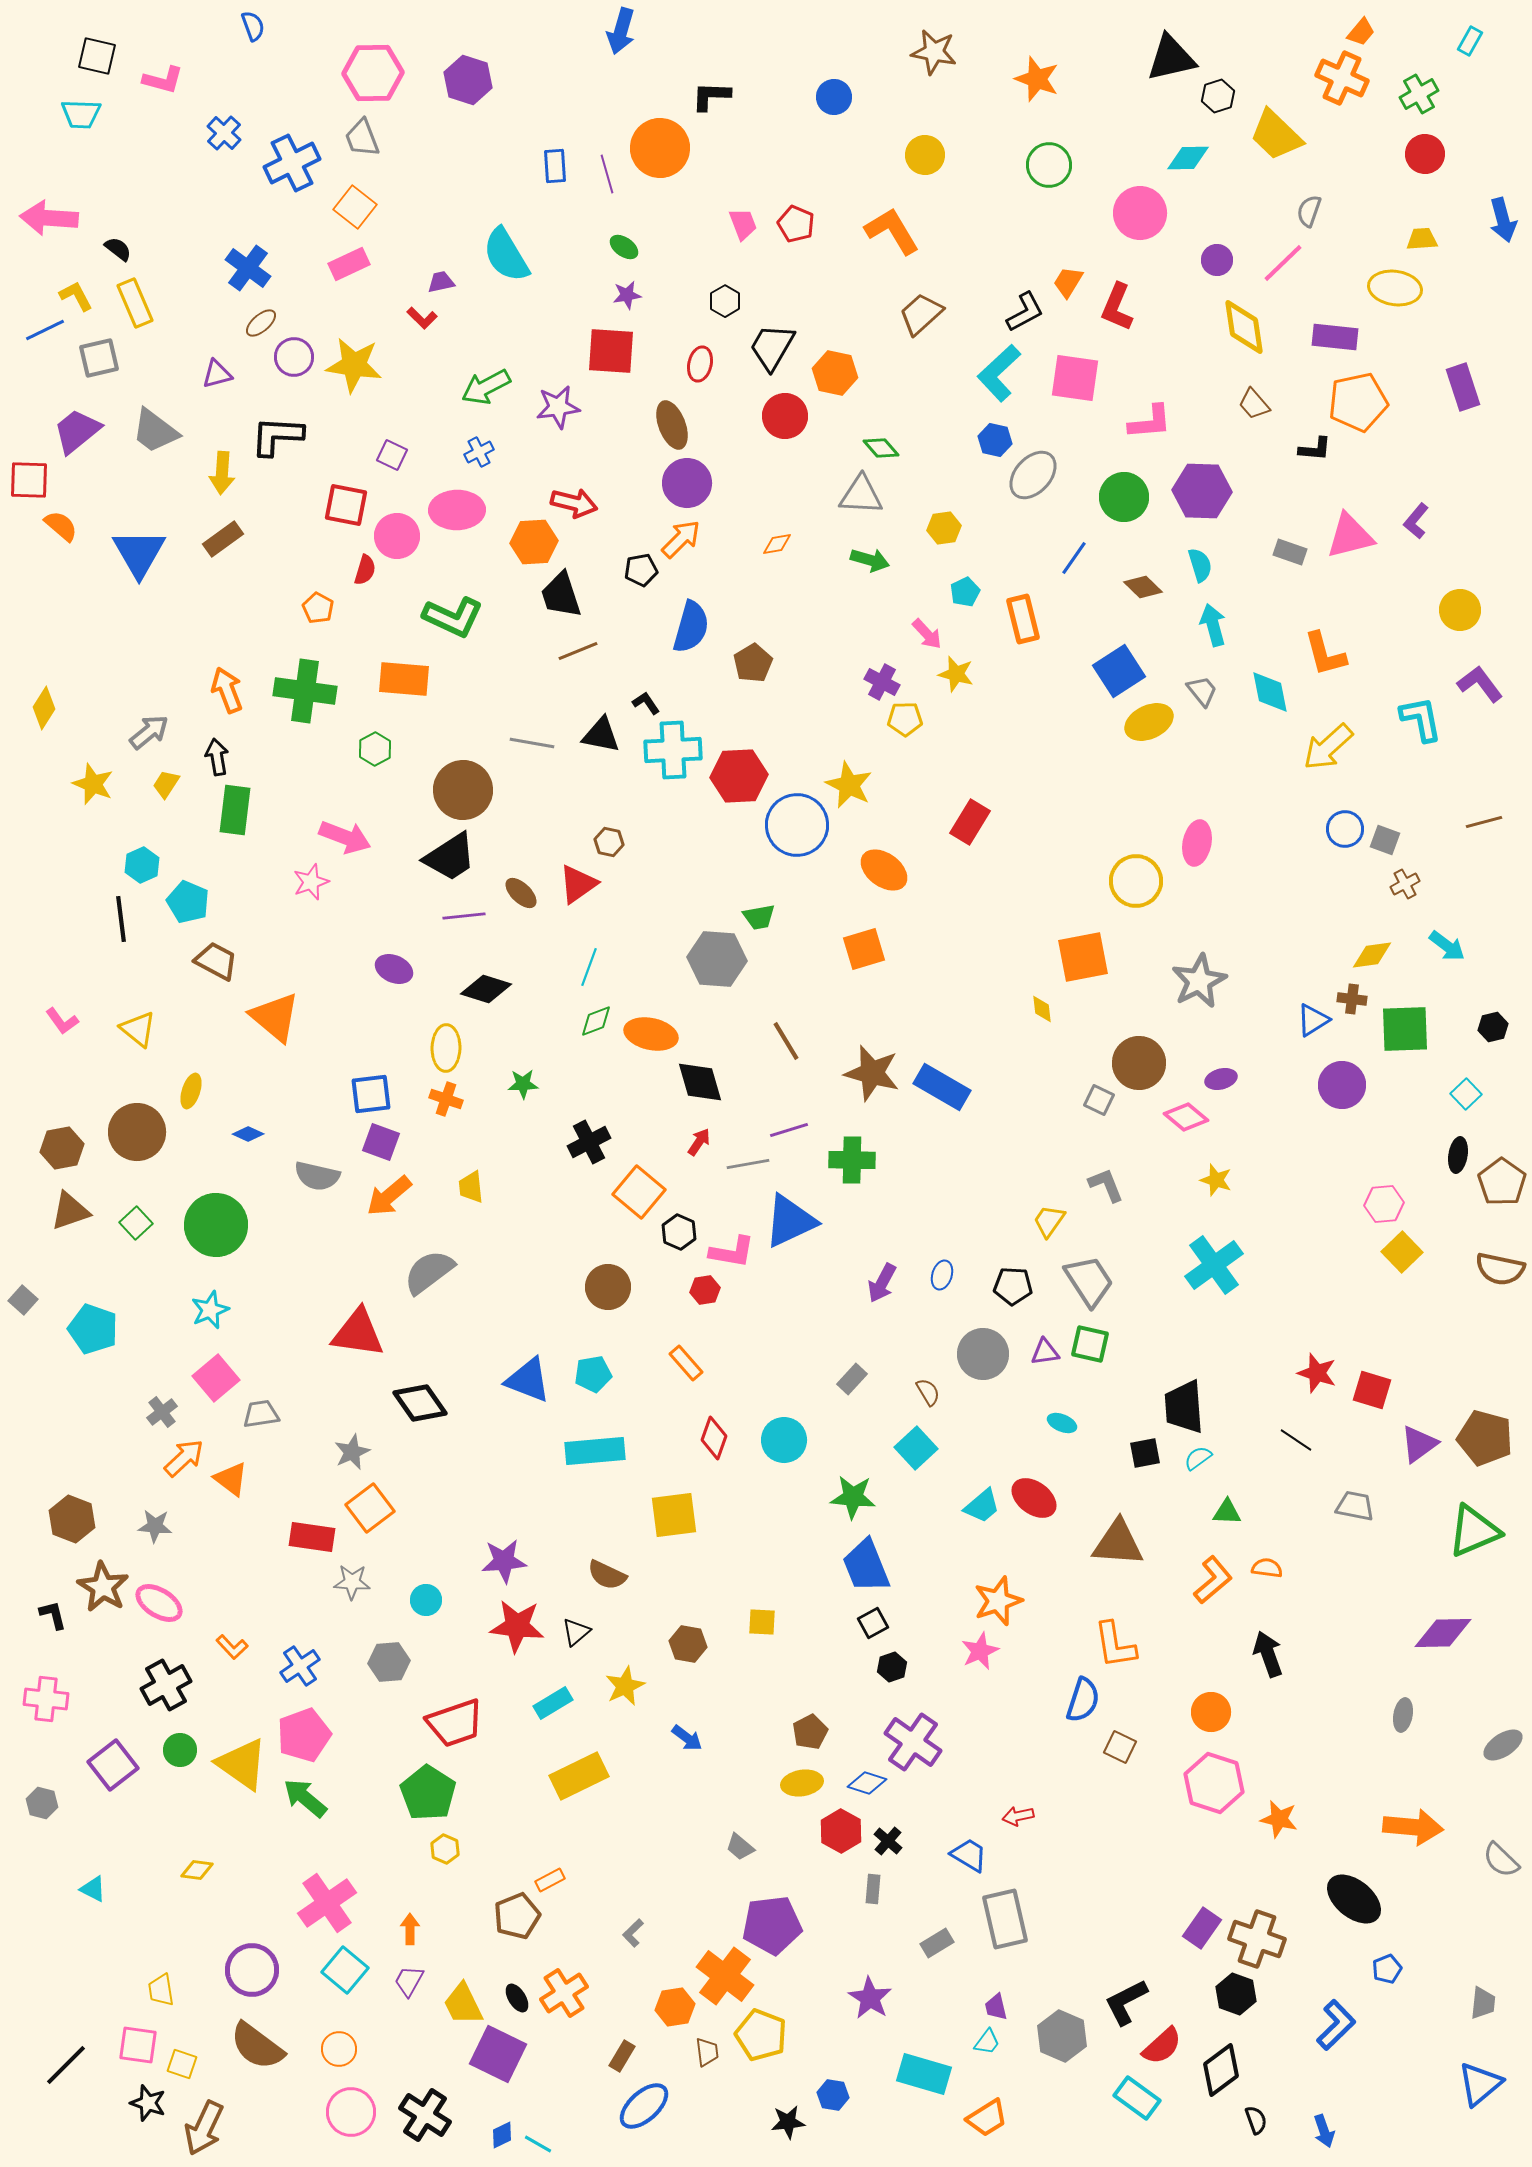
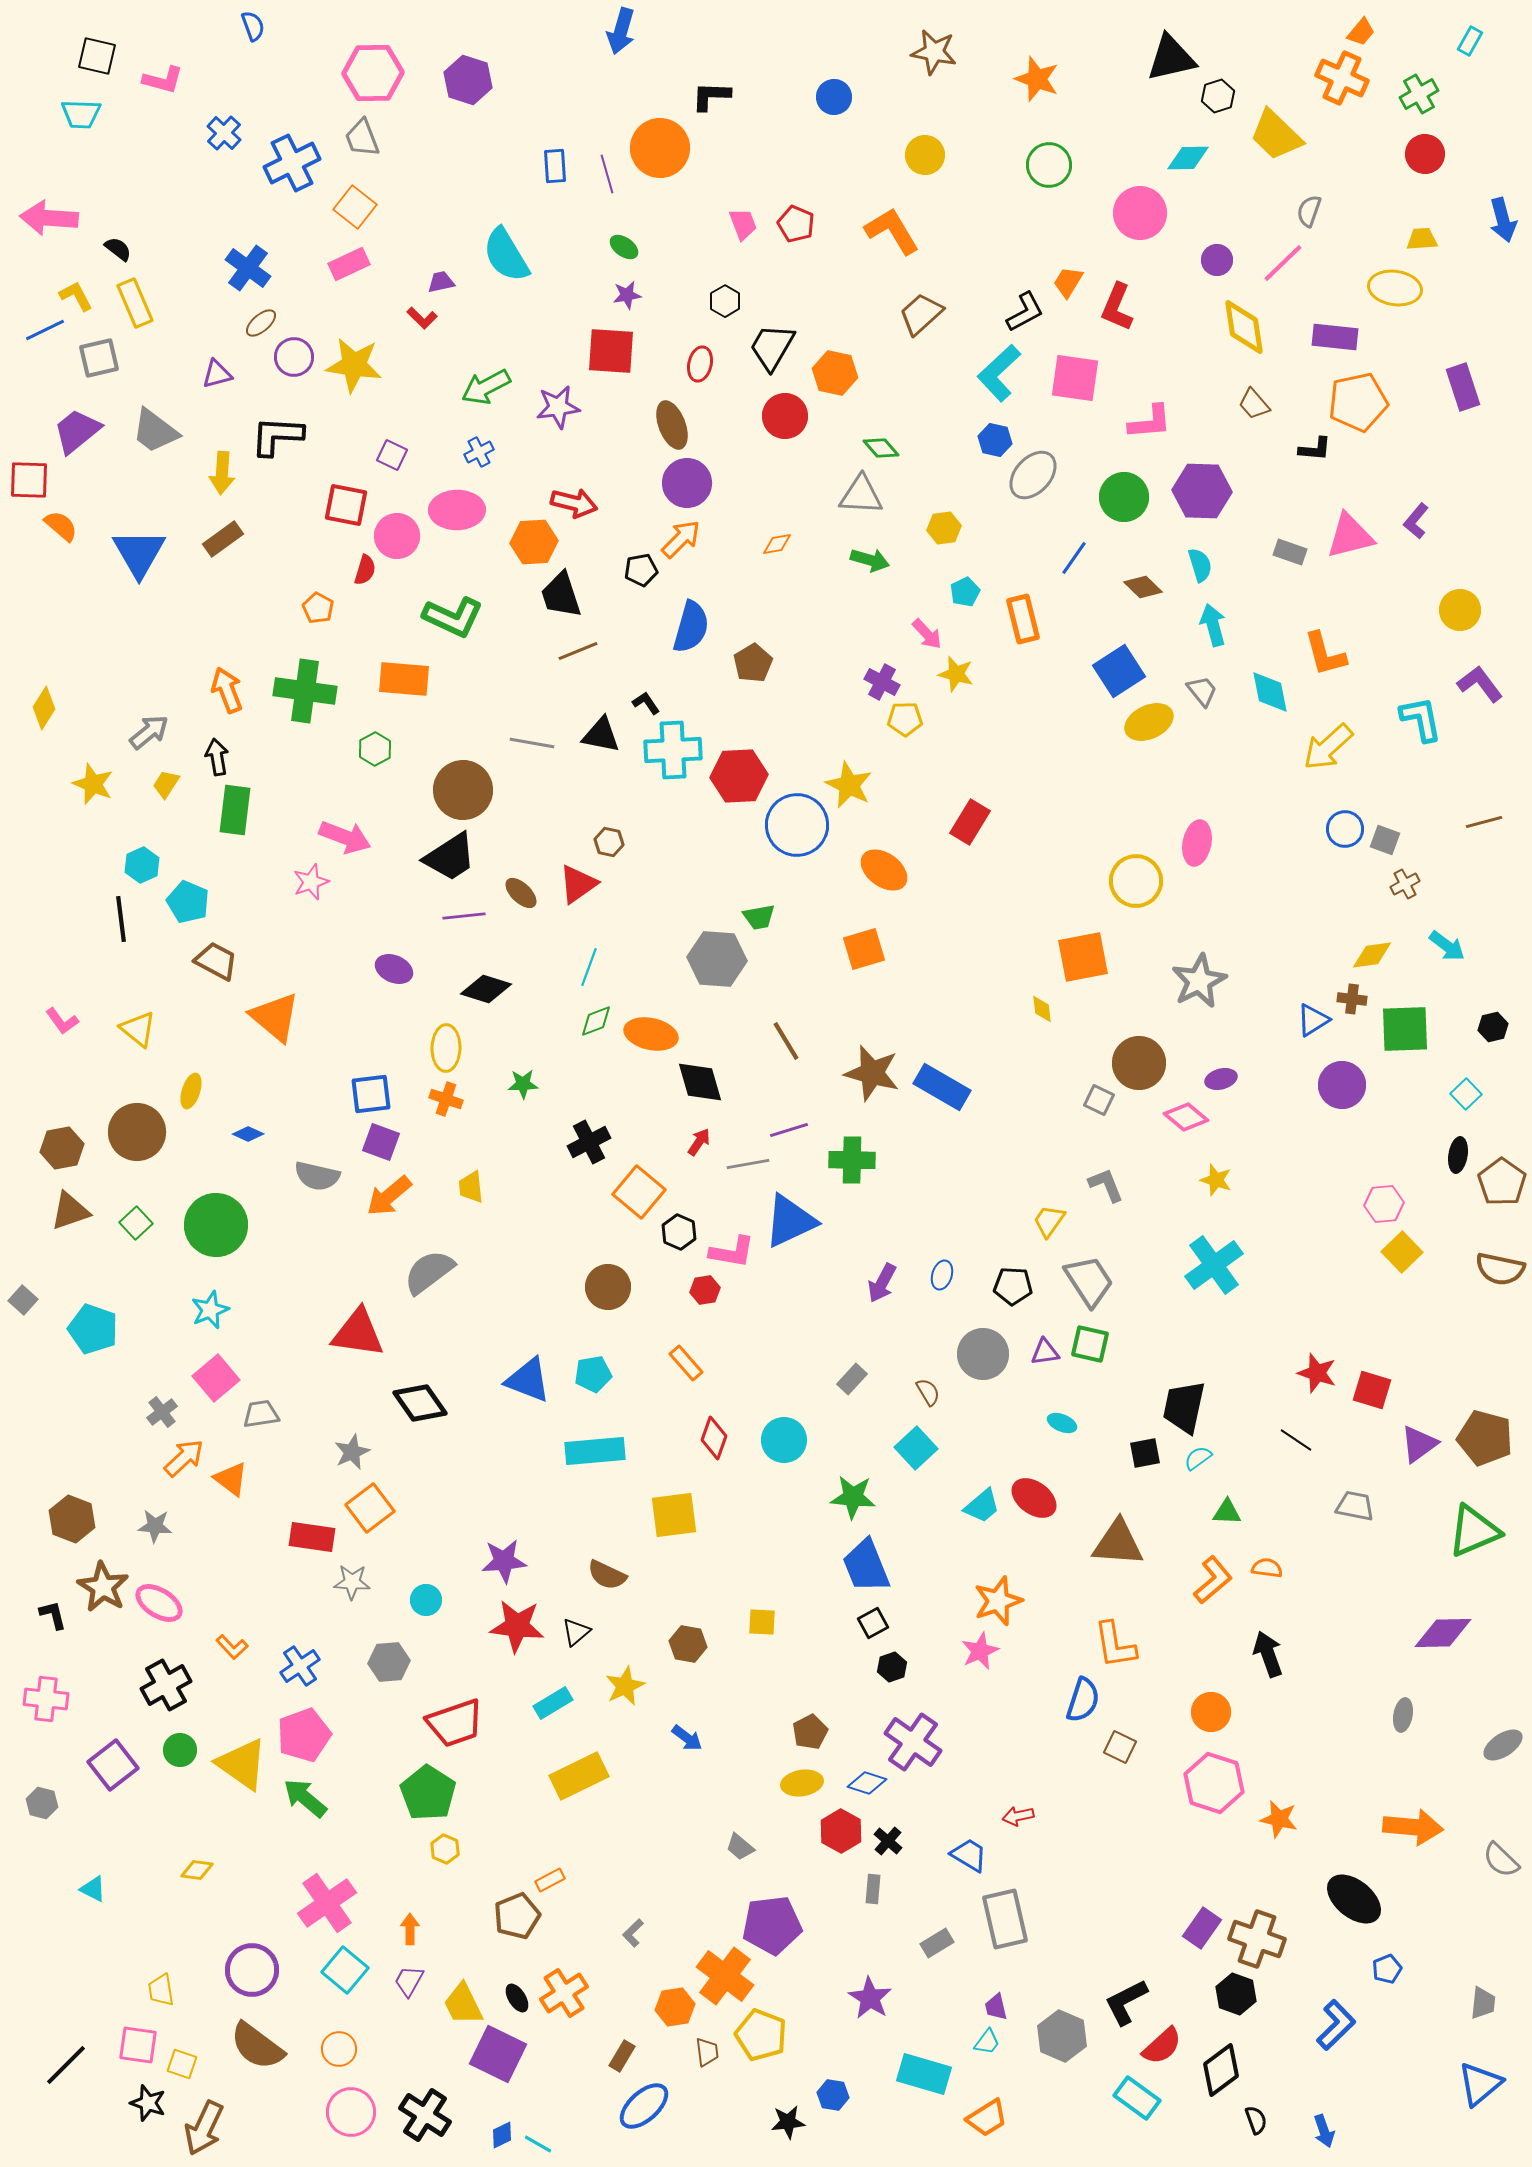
black trapezoid at (1184, 1407): rotated 16 degrees clockwise
